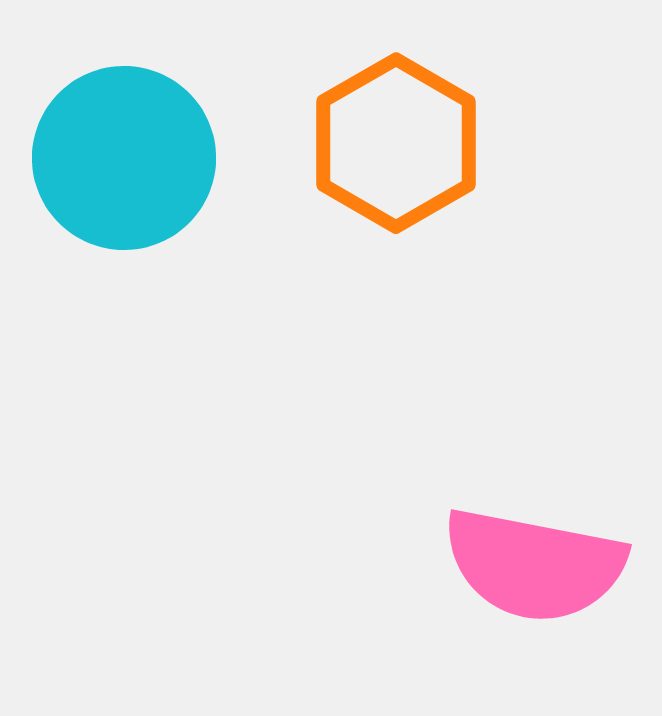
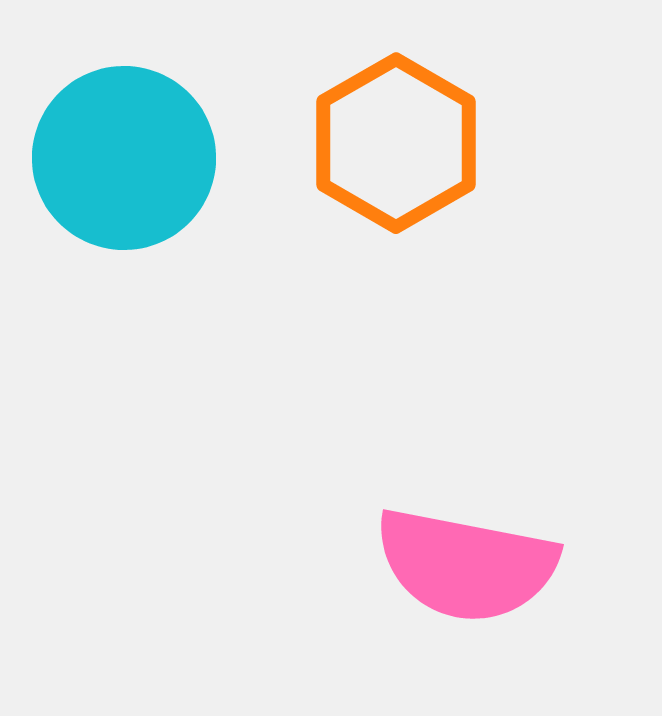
pink semicircle: moved 68 px left
